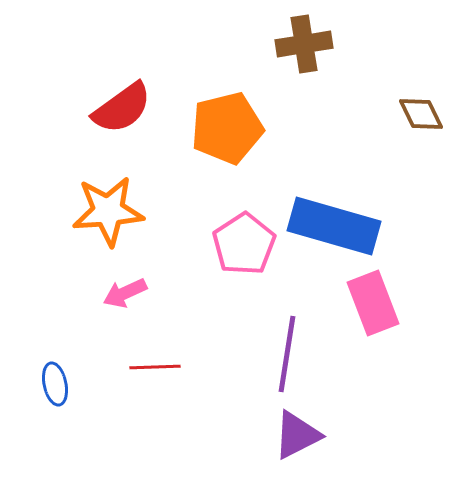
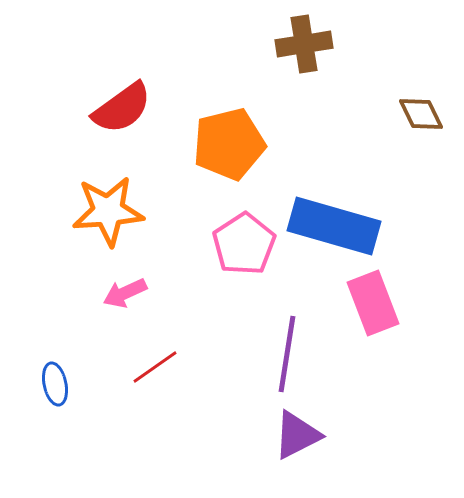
orange pentagon: moved 2 px right, 16 px down
red line: rotated 33 degrees counterclockwise
